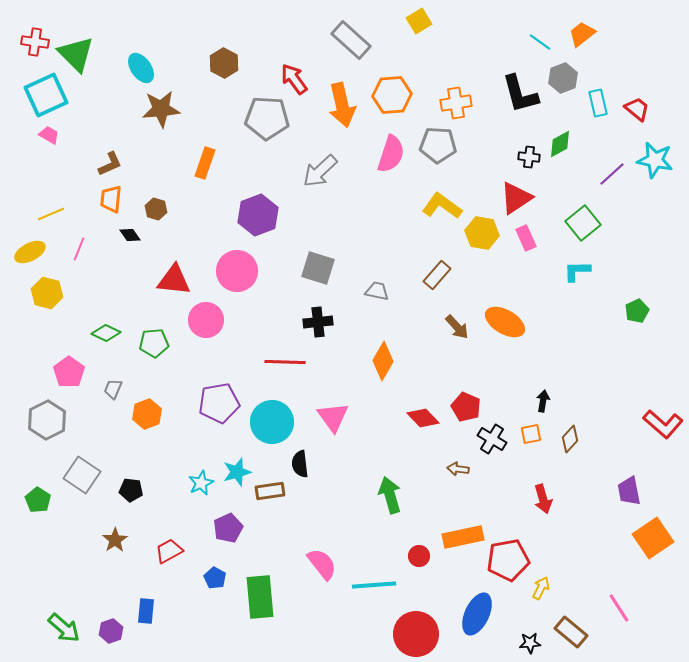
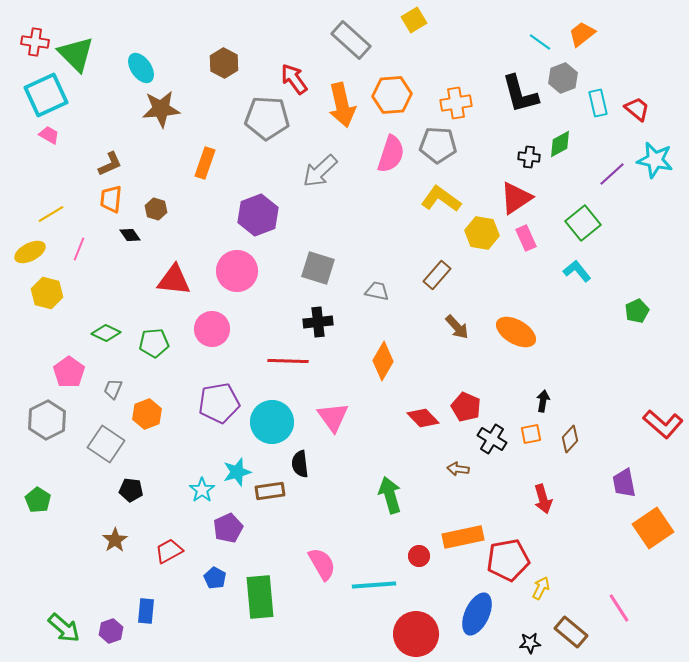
yellow square at (419, 21): moved 5 px left, 1 px up
yellow L-shape at (442, 206): moved 1 px left, 7 px up
yellow line at (51, 214): rotated 8 degrees counterclockwise
cyan L-shape at (577, 271): rotated 52 degrees clockwise
pink circle at (206, 320): moved 6 px right, 9 px down
orange ellipse at (505, 322): moved 11 px right, 10 px down
red line at (285, 362): moved 3 px right, 1 px up
gray square at (82, 475): moved 24 px right, 31 px up
cyan star at (201, 483): moved 1 px right, 7 px down; rotated 10 degrees counterclockwise
purple trapezoid at (629, 491): moved 5 px left, 8 px up
orange square at (653, 538): moved 10 px up
pink semicircle at (322, 564): rotated 8 degrees clockwise
